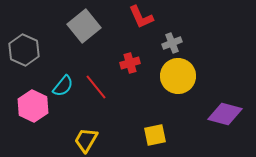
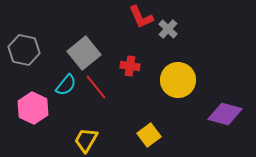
gray square: moved 27 px down
gray cross: moved 4 px left, 14 px up; rotated 24 degrees counterclockwise
gray hexagon: rotated 12 degrees counterclockwise
red cross: moved 3 px down; rotated 24 degrees clockwise
yellow circle: moved 4 px down
cyan semicircle: moved 3 px right, 1 px up
pink hexagon: moved 2 px down
yellow square: moved 6 px left; rotated 25 degrees counterclockwise
